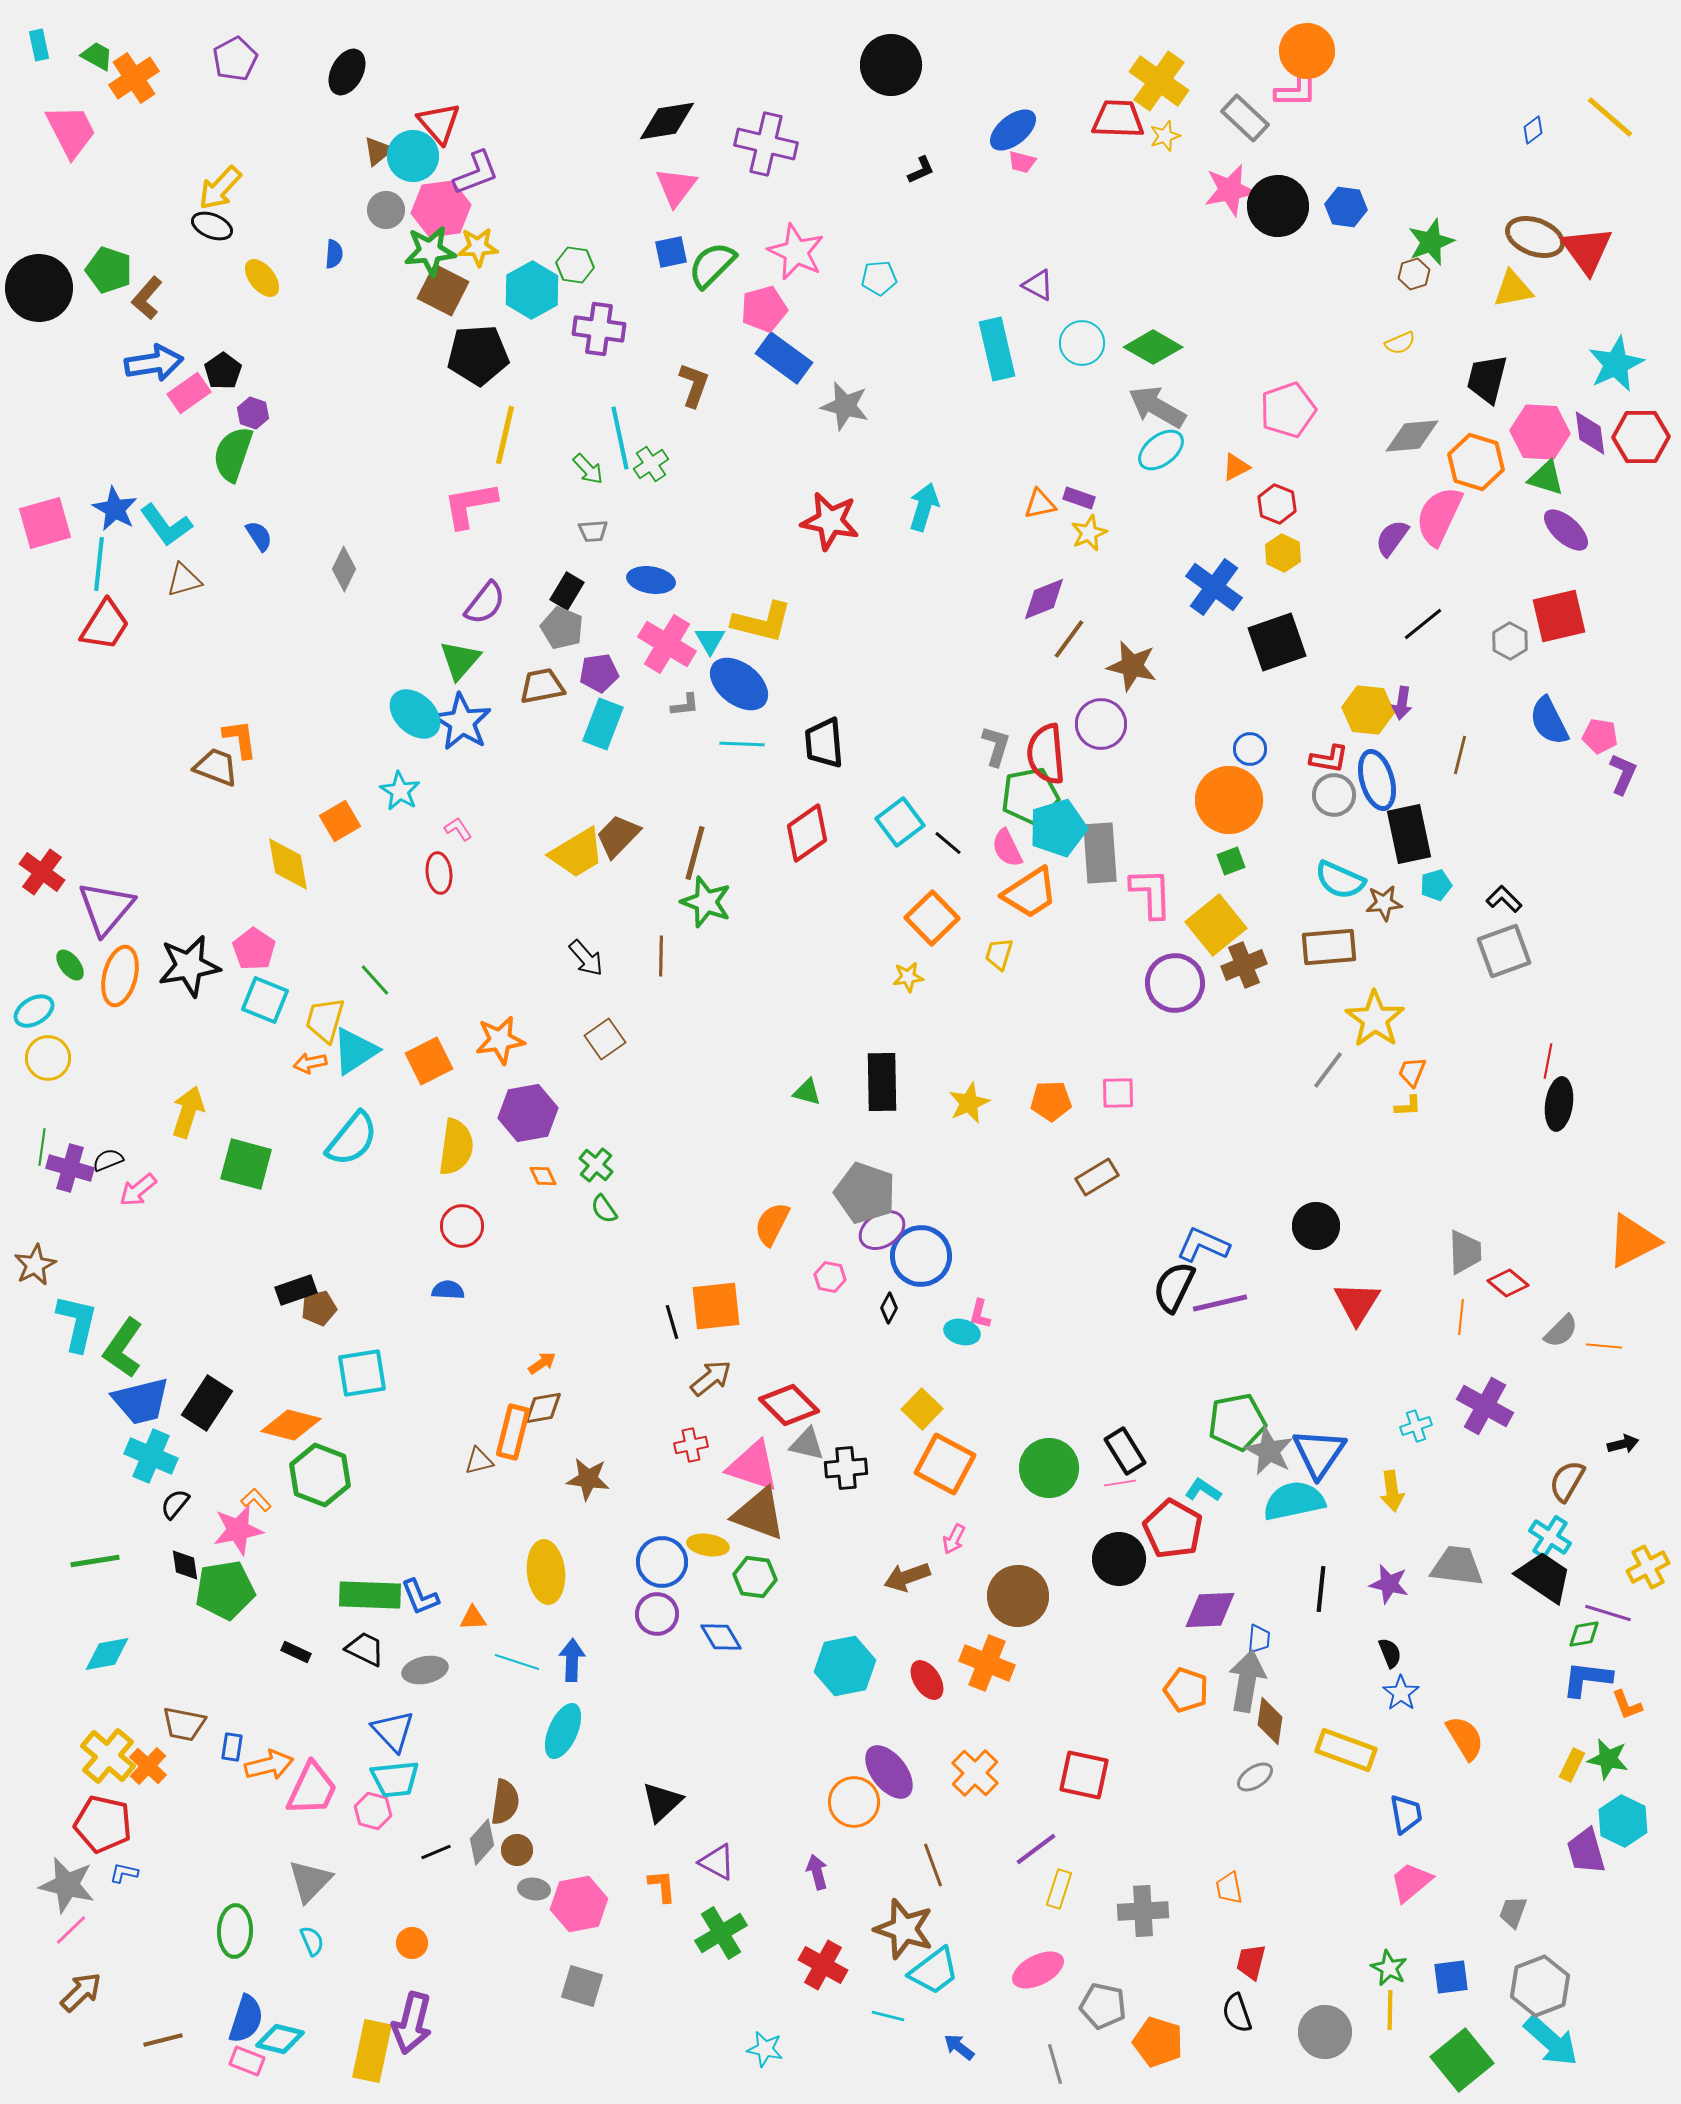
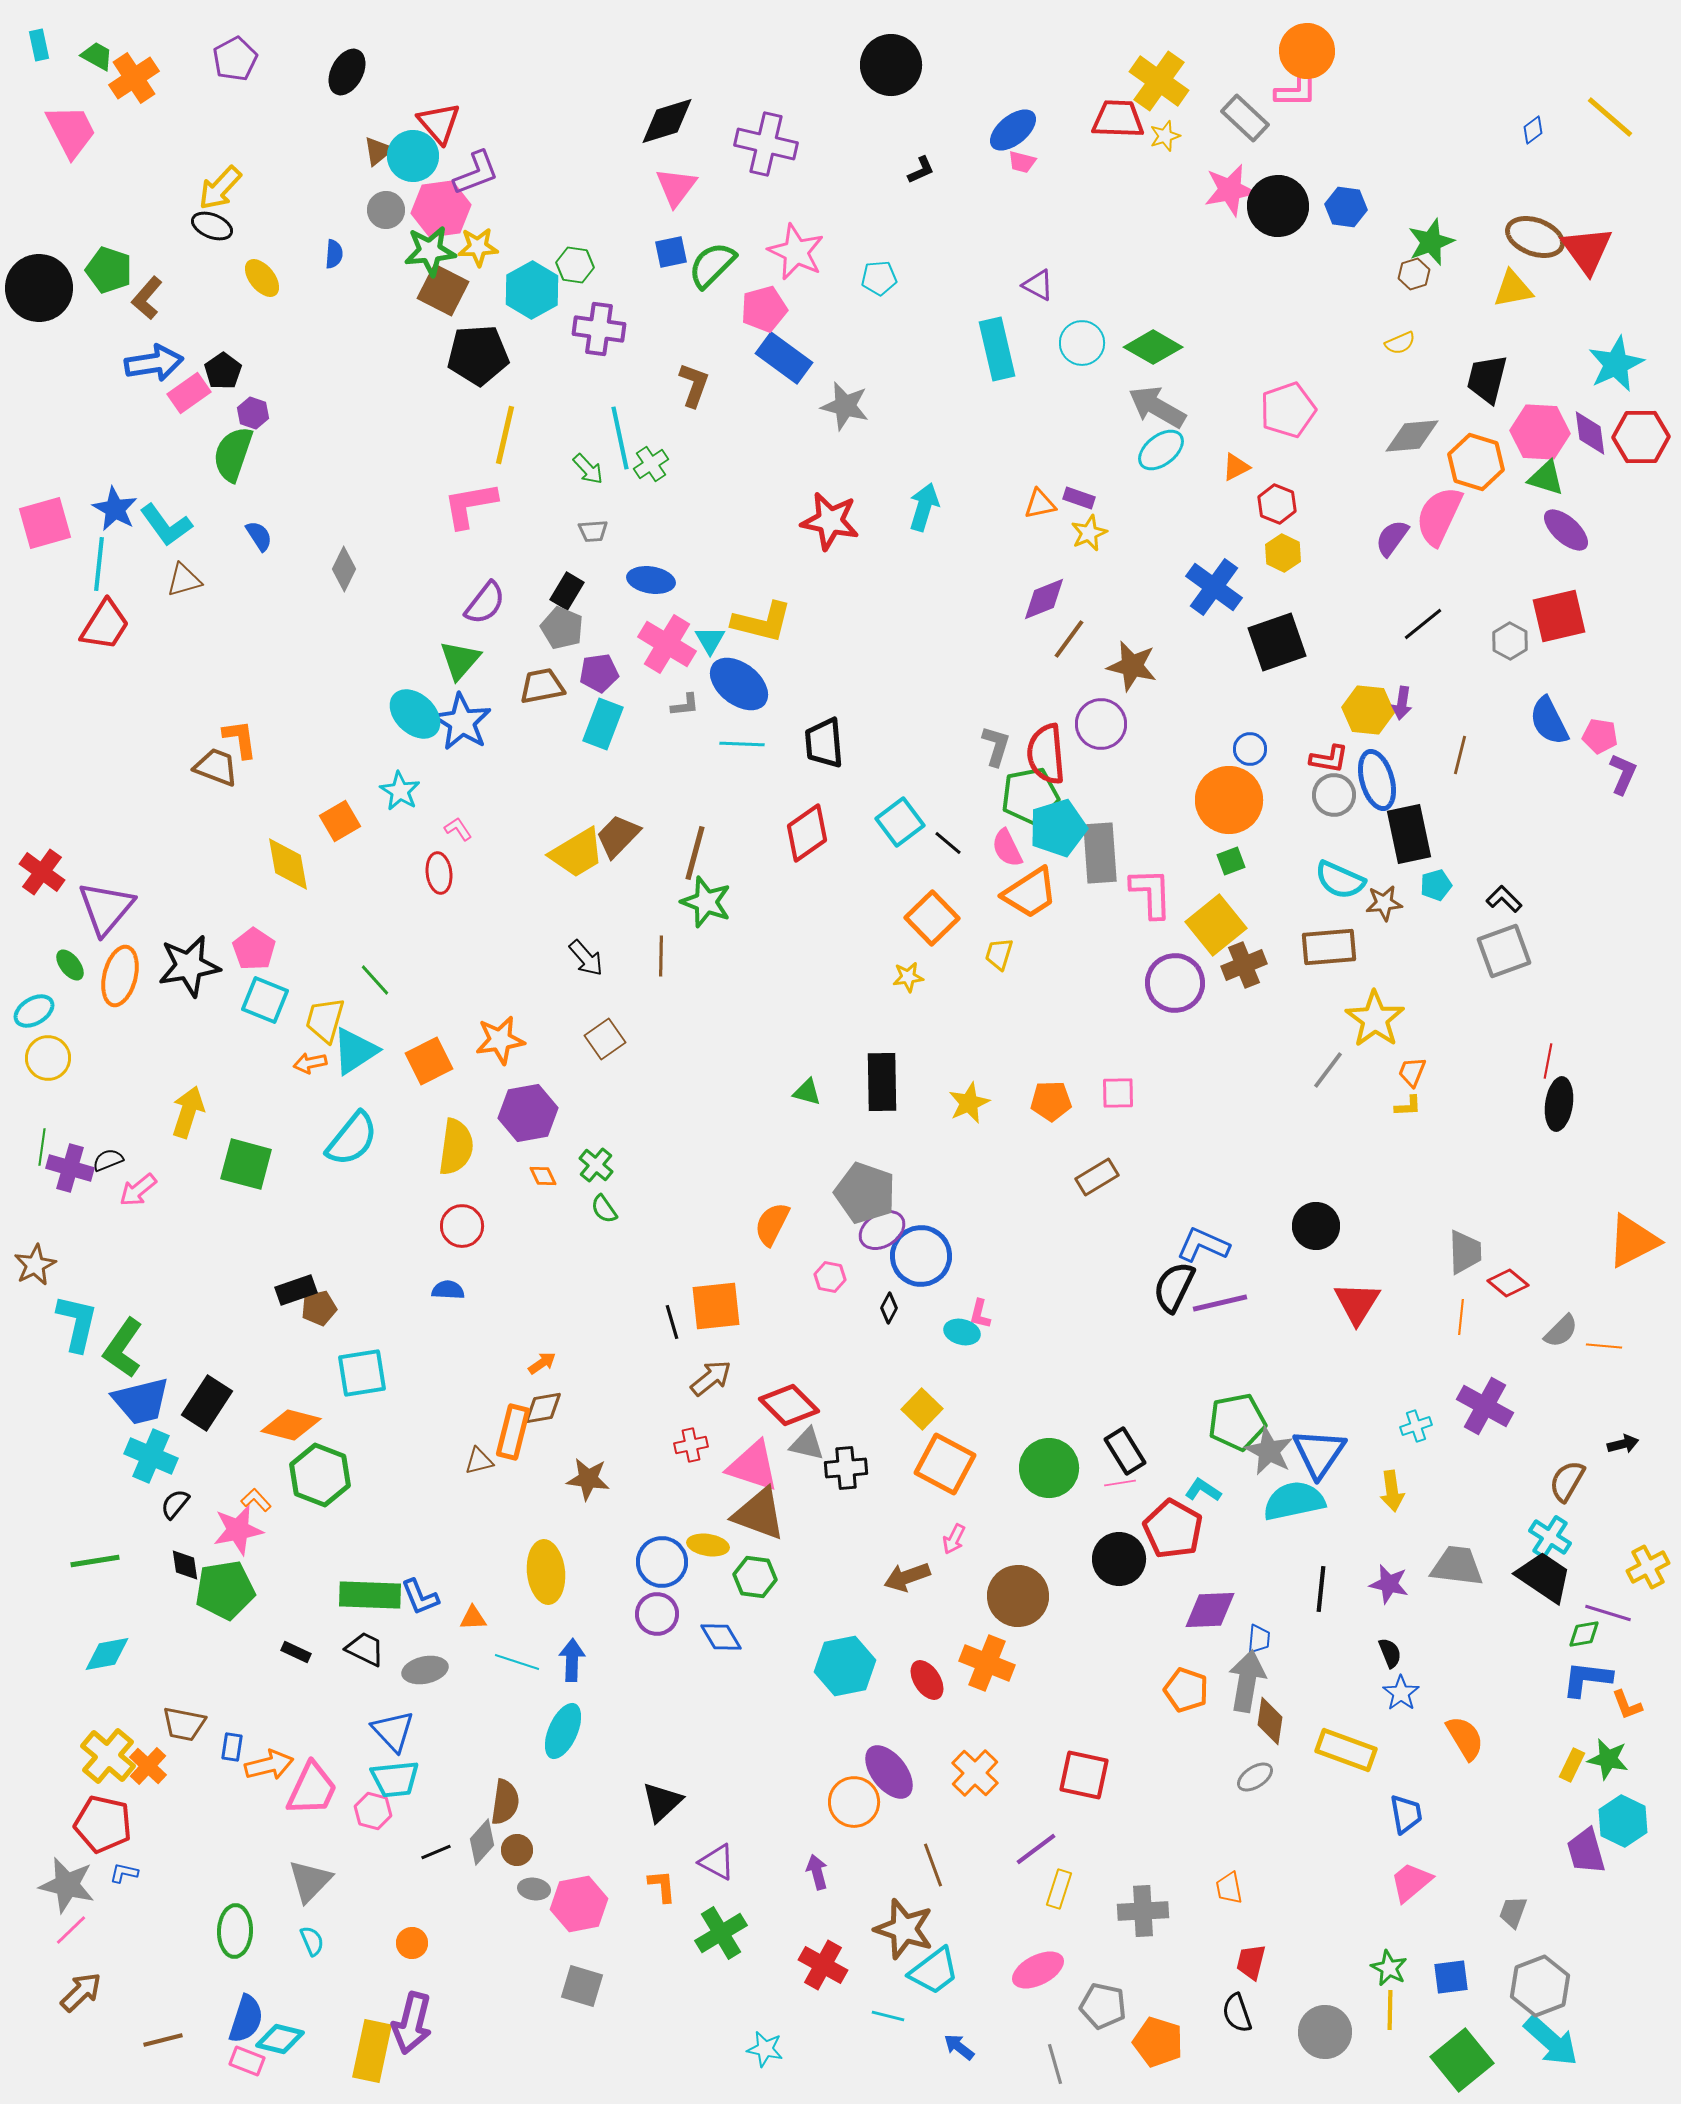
black diamond at (667, 121): rotated 8 degrees counterclockwise
